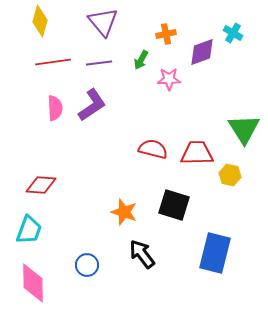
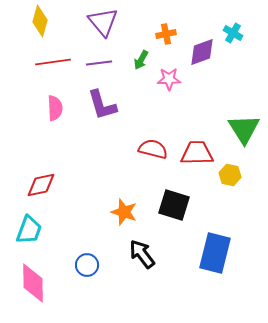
purple L-shape: moved 10 px right; rotated 108 degrees clockwise
red diamond: rotated 16 degrees counterclockwise
